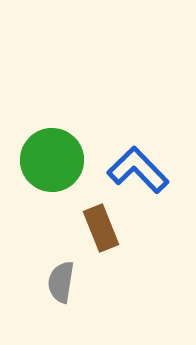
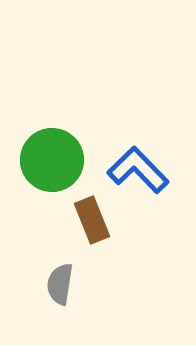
brown rectangle: moved 9 px left, 8 px up
gray semicircle: moved 1 px left, 2 px down
